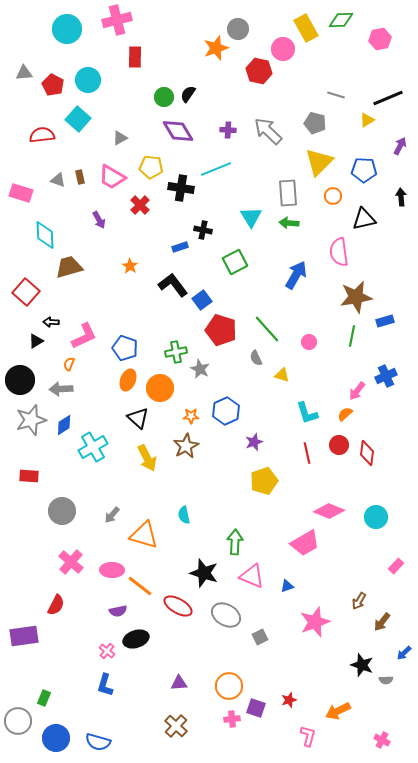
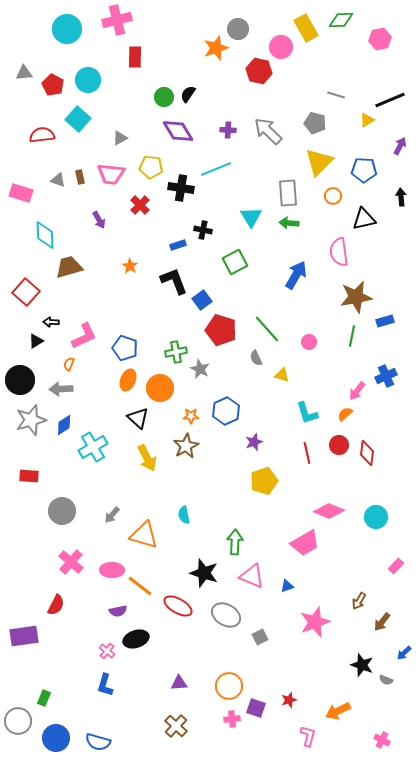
pink circle at (283, 49): moved 2 px left, 2 px up
black line at (388, 98): moved 2 px right, 2 px down
pink trapezoid at (112, 177): moved 1 px left, 3 px up; rotated 24 degrees counterclockwise
blue rectangle at (180, 247): moved 2 px left, 2 px up
black L-shape at (173, 285): moved 1 px right, 4 px up; rotated 16 degrees clockwise
gray semicircle at (386, 680): rotated 24 degrees clockwise
